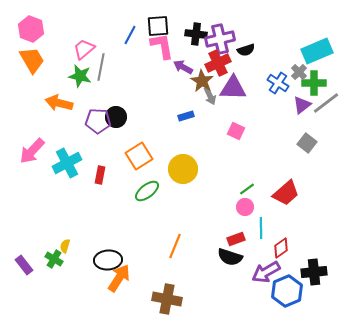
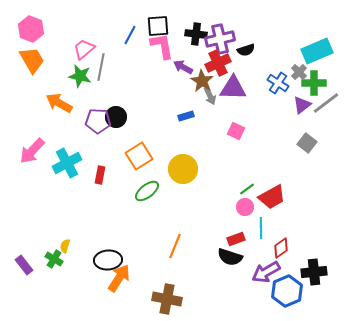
orange arrow at (59, 103): rotated 16 degrees clockwise
red trapezoid at (286, 193): moved 14 px left, 4 px down; rotated 12 degrees clockwise
